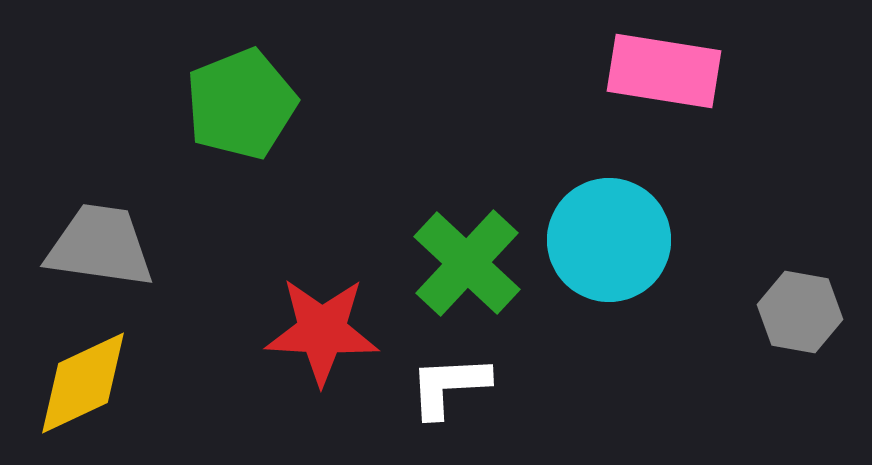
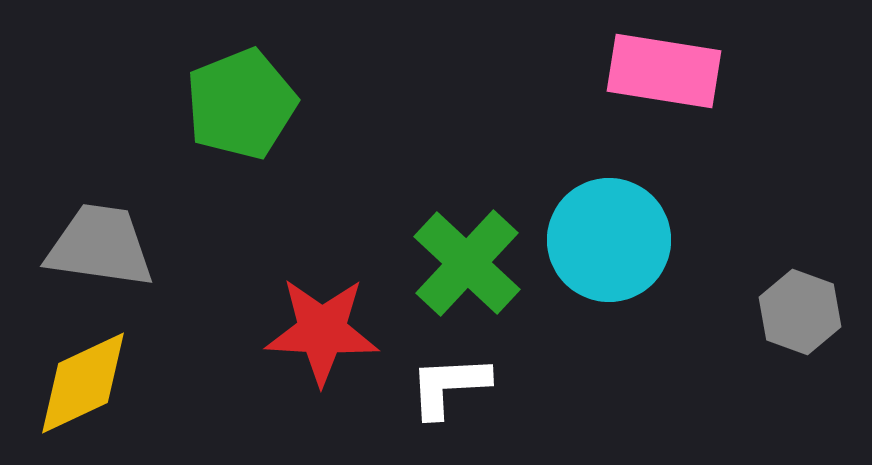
gray hexagon: rotated 10 degrees clockwise
